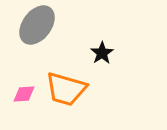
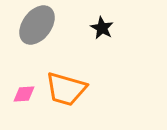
black star: moved 25 px up; rotated 10 degrees counterclockwise
